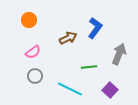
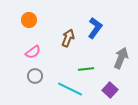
brown arrow: rotated 42 degrees counterclockwise
gray arrow: moved 2 px right, 4 px down
green line: moved 3 px left, 2 px down
